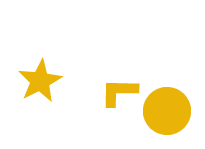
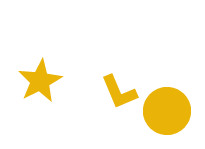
yellow L-shape: rotated 114 degrees counterclockwise
